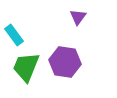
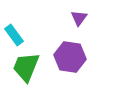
purple triangle: moved 1 px right, 1 px down
purple hexagon: moved 5 px right, 5 px up
